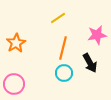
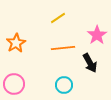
pink star: rotated 24 degrees counterclockwise
orange line: rotated 70 degrees clockwise
cyan circle: moved 12 px down
